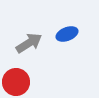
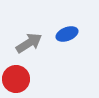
red circle: moved 3 px up
